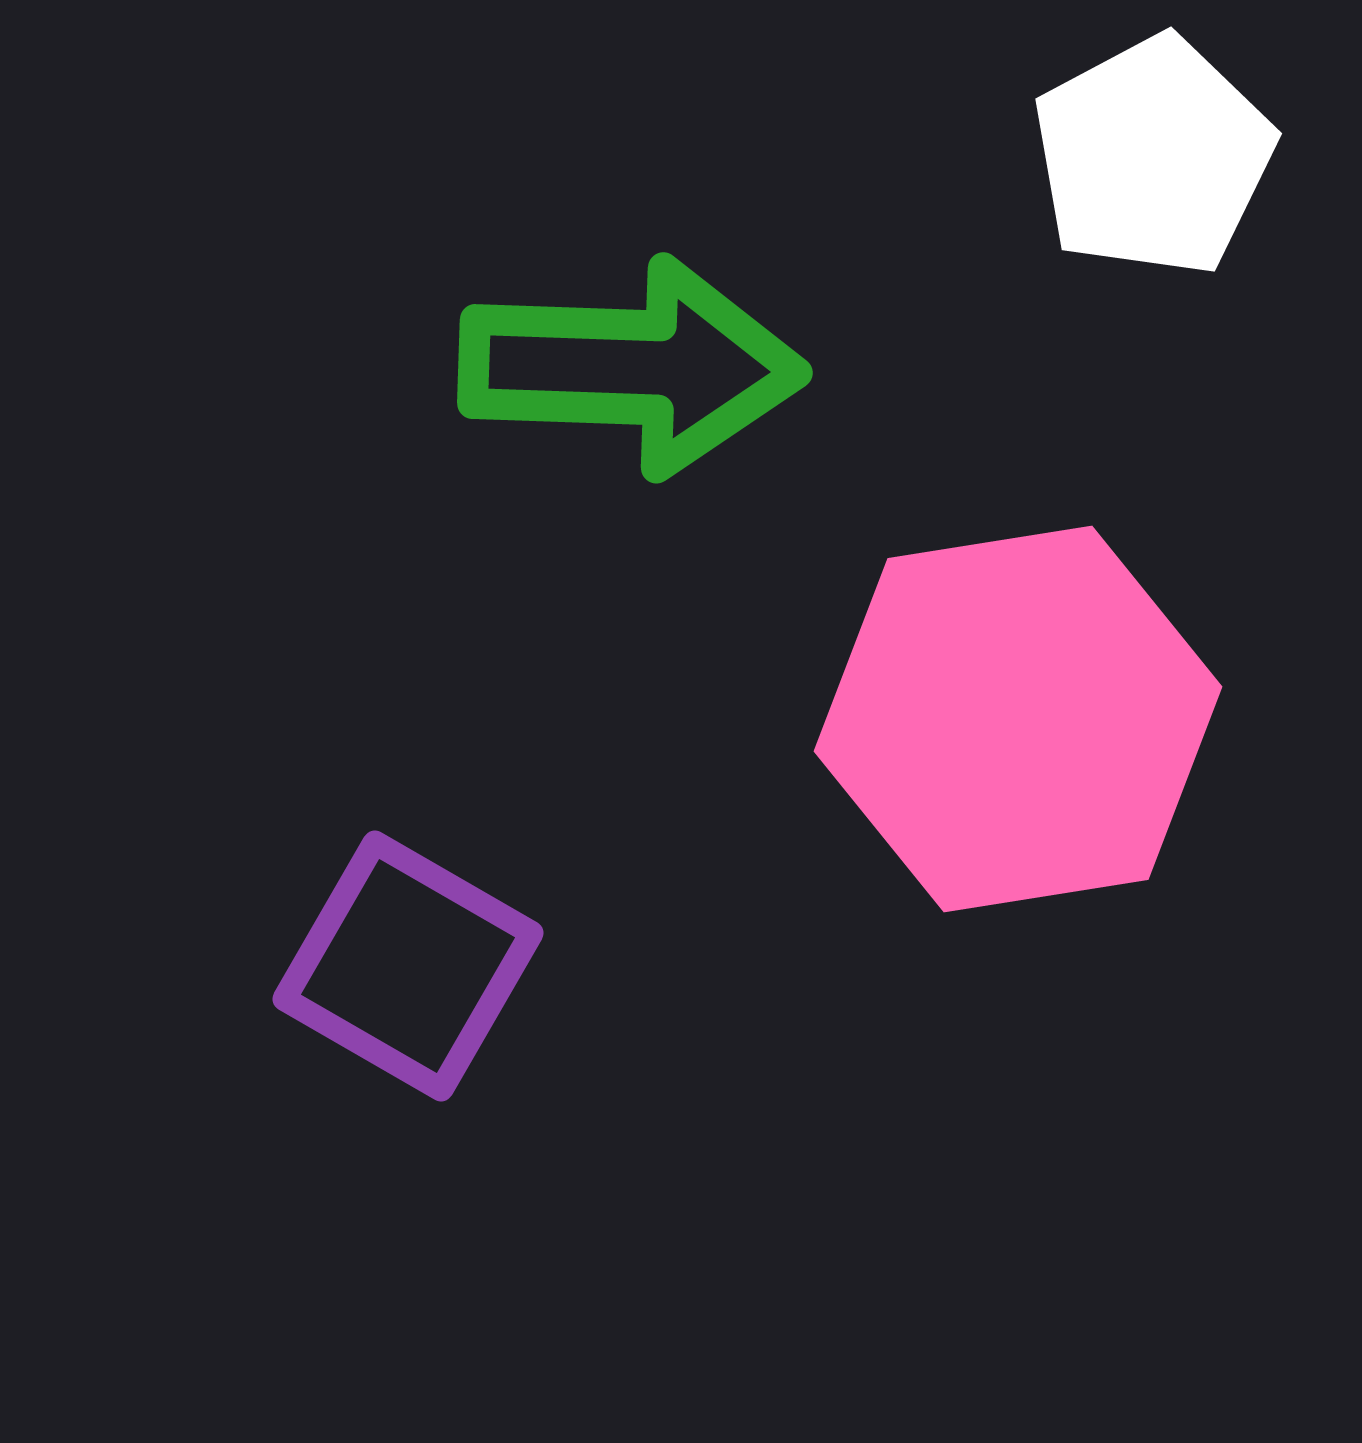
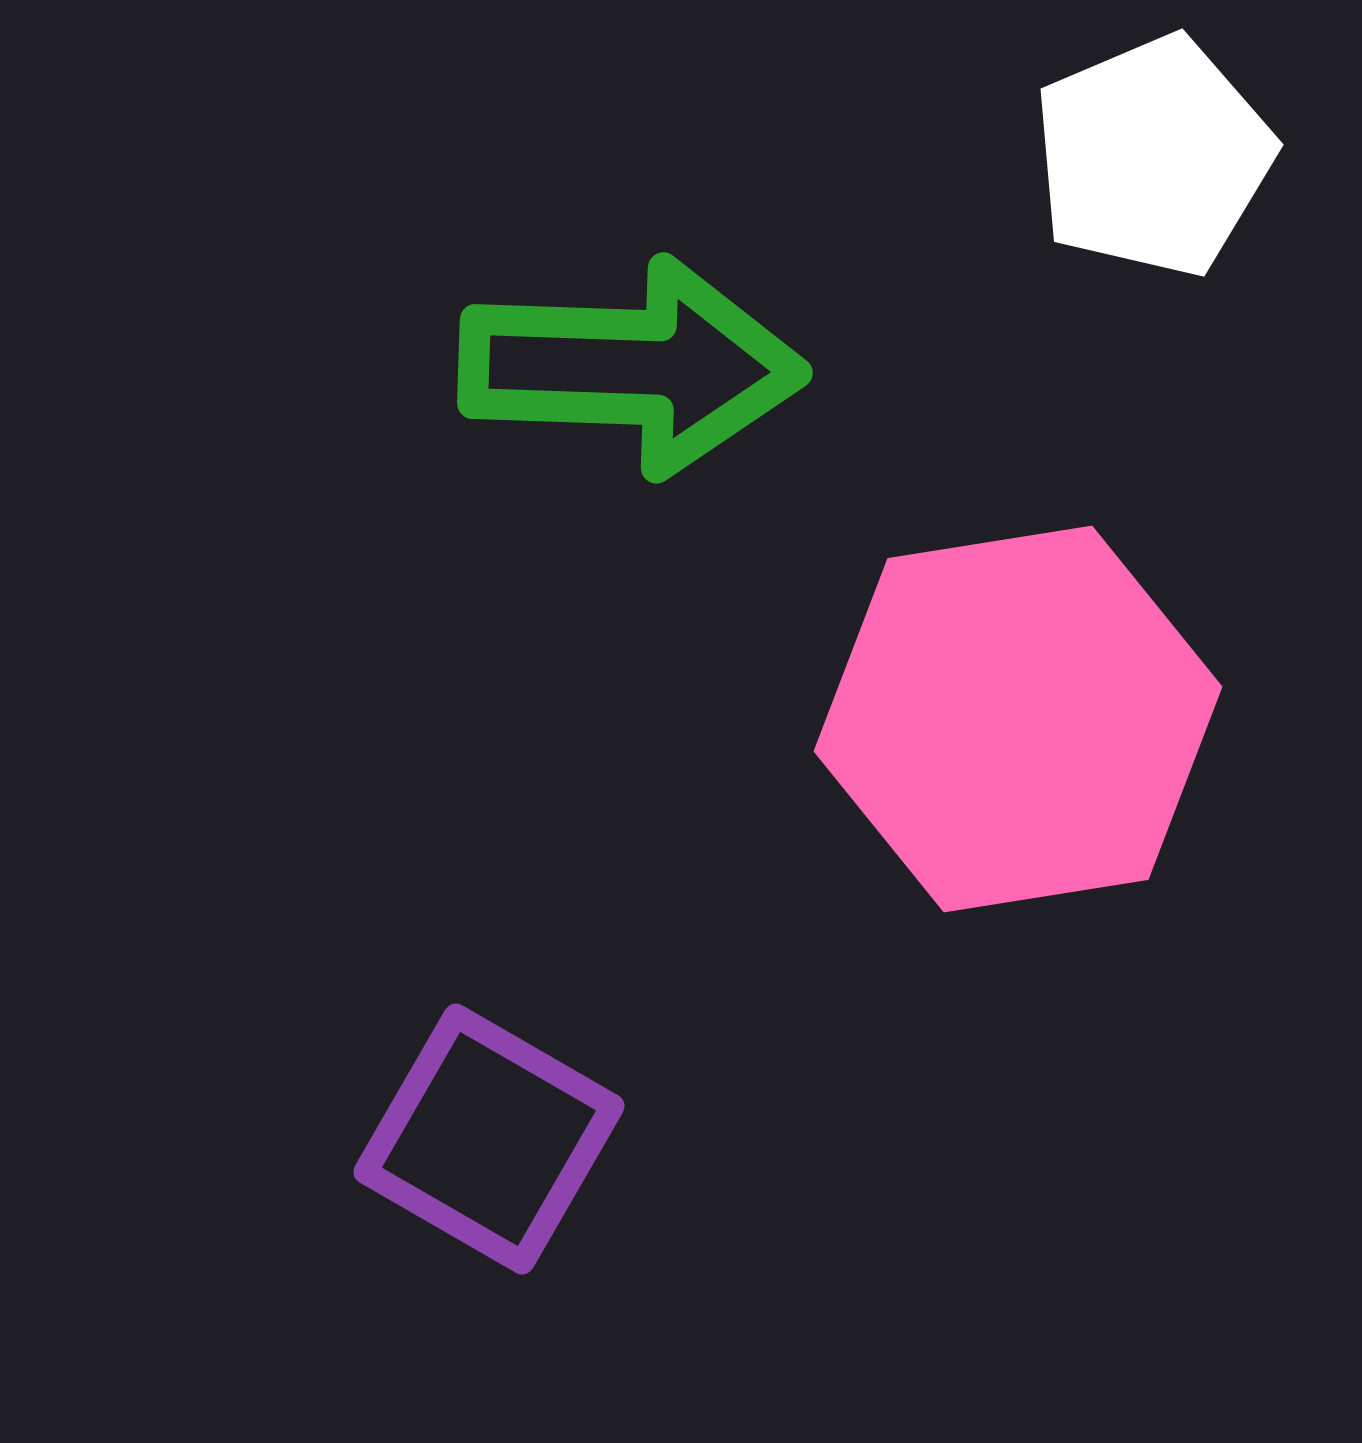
white pentagon: rotated 5 degrees clockwise
purple square: moved 81 px right, 173 px down
